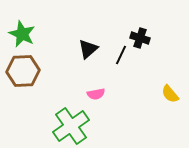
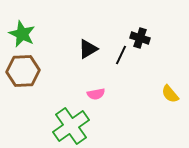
black triangle: rotated 10 degrees clockwise
